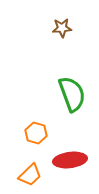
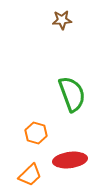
brown star: moved 8 px up
